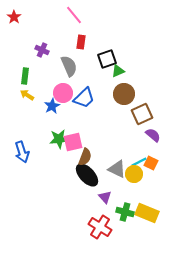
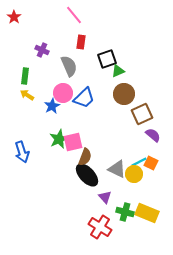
green star: rotated 18 degrees counterclockwise
